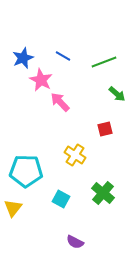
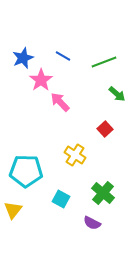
pink star: rotated 10 degrees clockwise
red square: rotated 28 degrees counterclockwise
yellow triangle: moved 2 px down
purple semicircle: moved 17 px right, 19 px up
